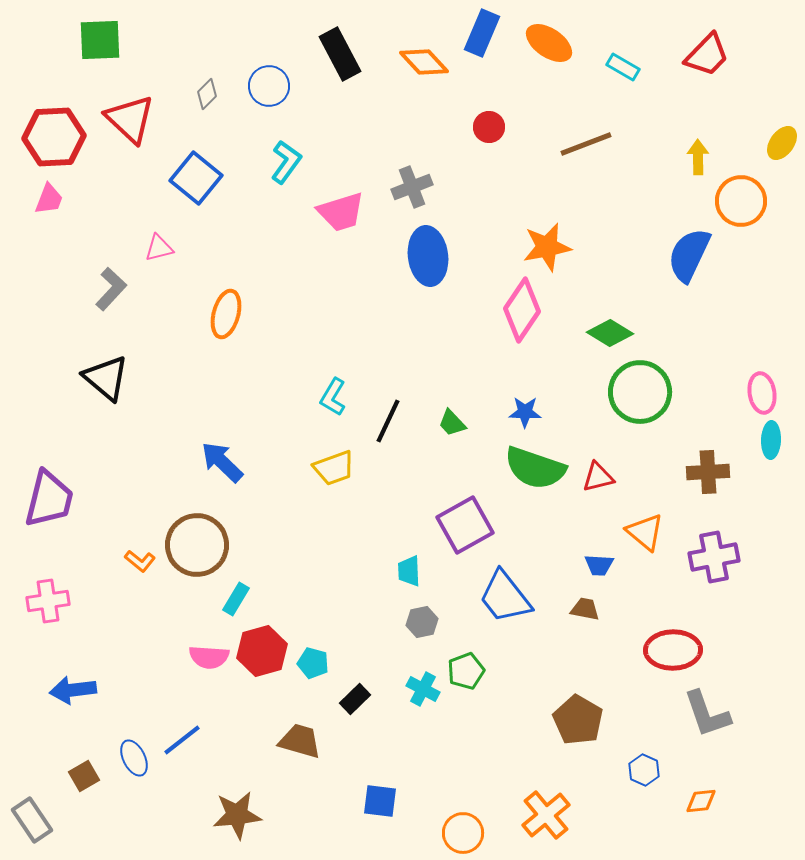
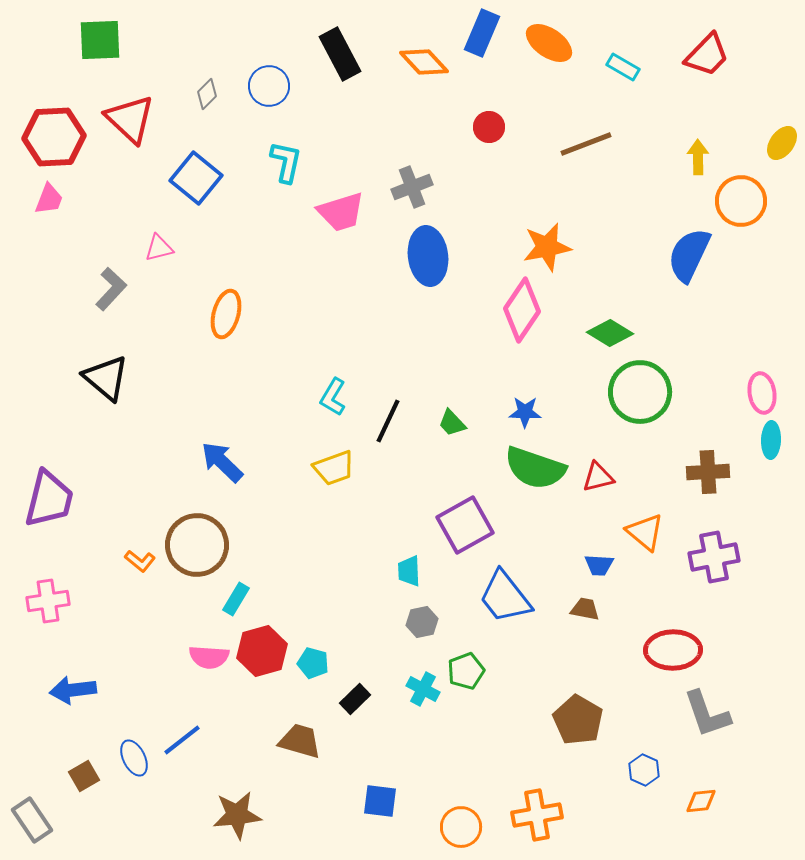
cyan L-shape at (286, 162): rotated 24 degrees counterclockwise
orange cross at (546, 815): moved 9 px left; rotated 30 degrees clockwise
orange circle at (463, 833): moved 2 px left, 6 px up
